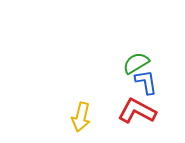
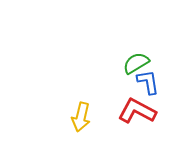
blue L-shape: moved 2 px right
